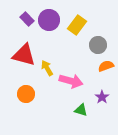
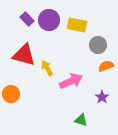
yellow rectangle: rotated 66 degrees clockwise
pink arrow: rotated 40 degrees counterclockwise
orange circle: moved 15 px left
green triangle: moved 10 px down
